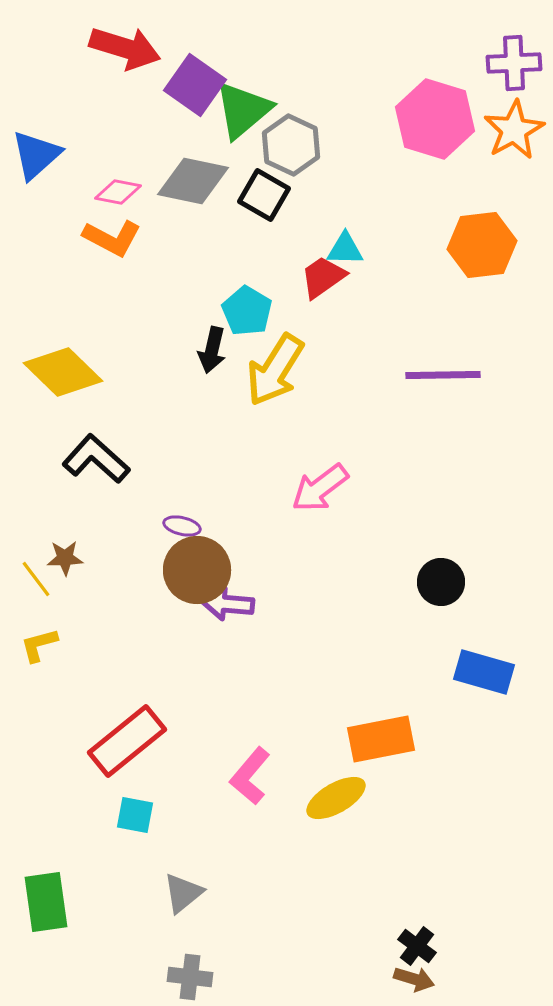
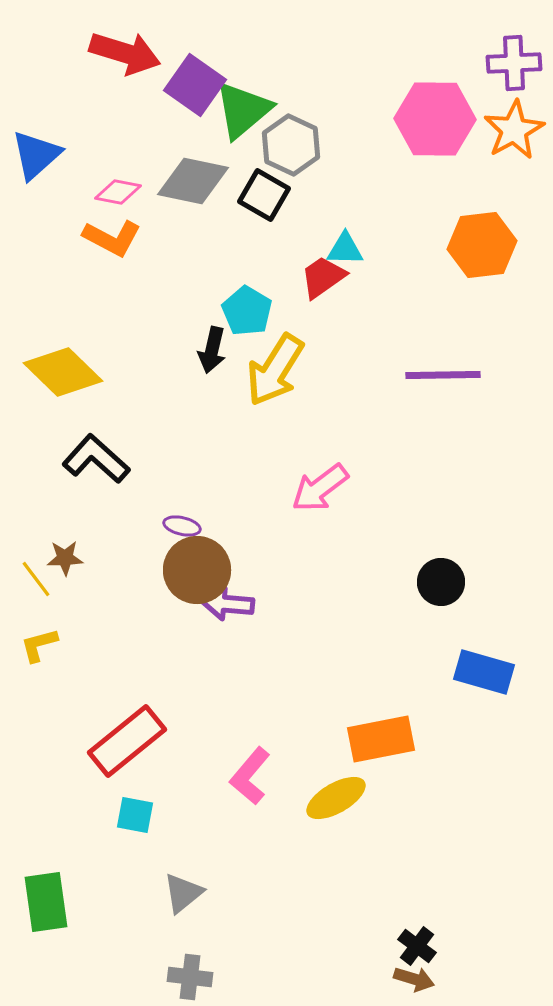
red arrow: moved 5 px down
pink hexagon: rotated 16 degrees counterclockwise
